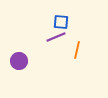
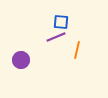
purple circle: moved 2 px right, 1 px up
